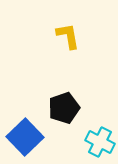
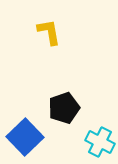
yellow L-shape: moved 19 px left, 4 px up
